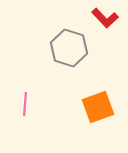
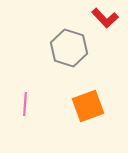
orange square: moved 10 px left, 1 px up
